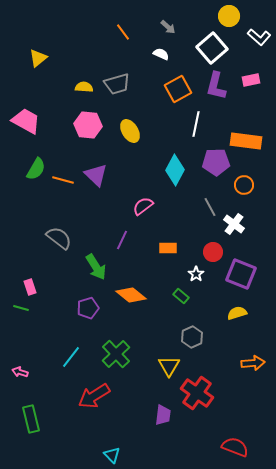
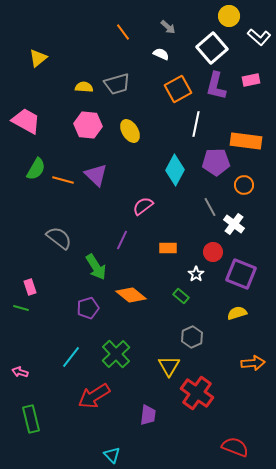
purple trapezoid at (163, 415): moved 15 px left
